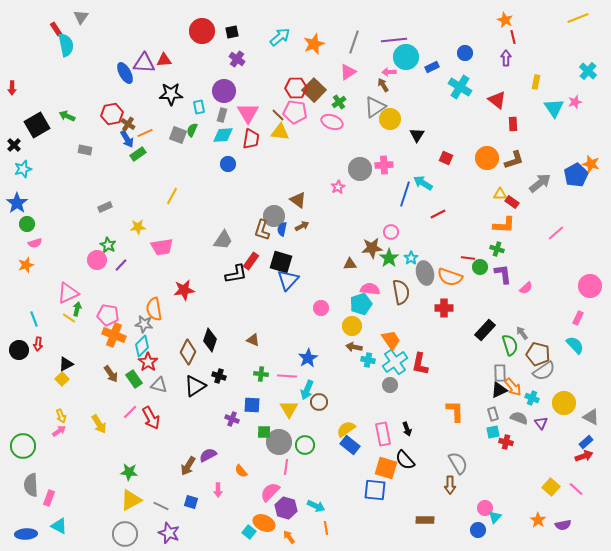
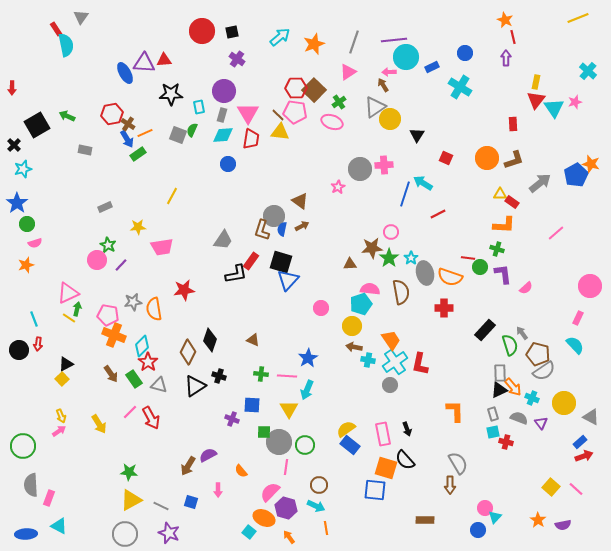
red triangle at (497, 100): moved 39 px right; rotated 30 degrees clockwise
brown triangle at (298, 200): moved 2 px right, 1 px down
gray star at (144, 324): moved 11 px left, 22 px up; rotated 18 degrees counterclockwise
brown circle at (319, 402): moved 83 px down
blue rectangle at (586, 442): moved 6 px left
orange ellipse at (264, 523): moved 5 px up
